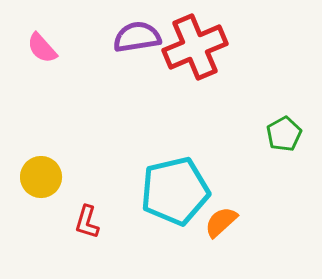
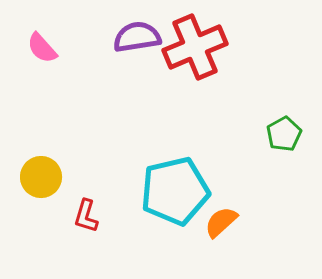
red L-shape: moved 1 px left, 6 px up
